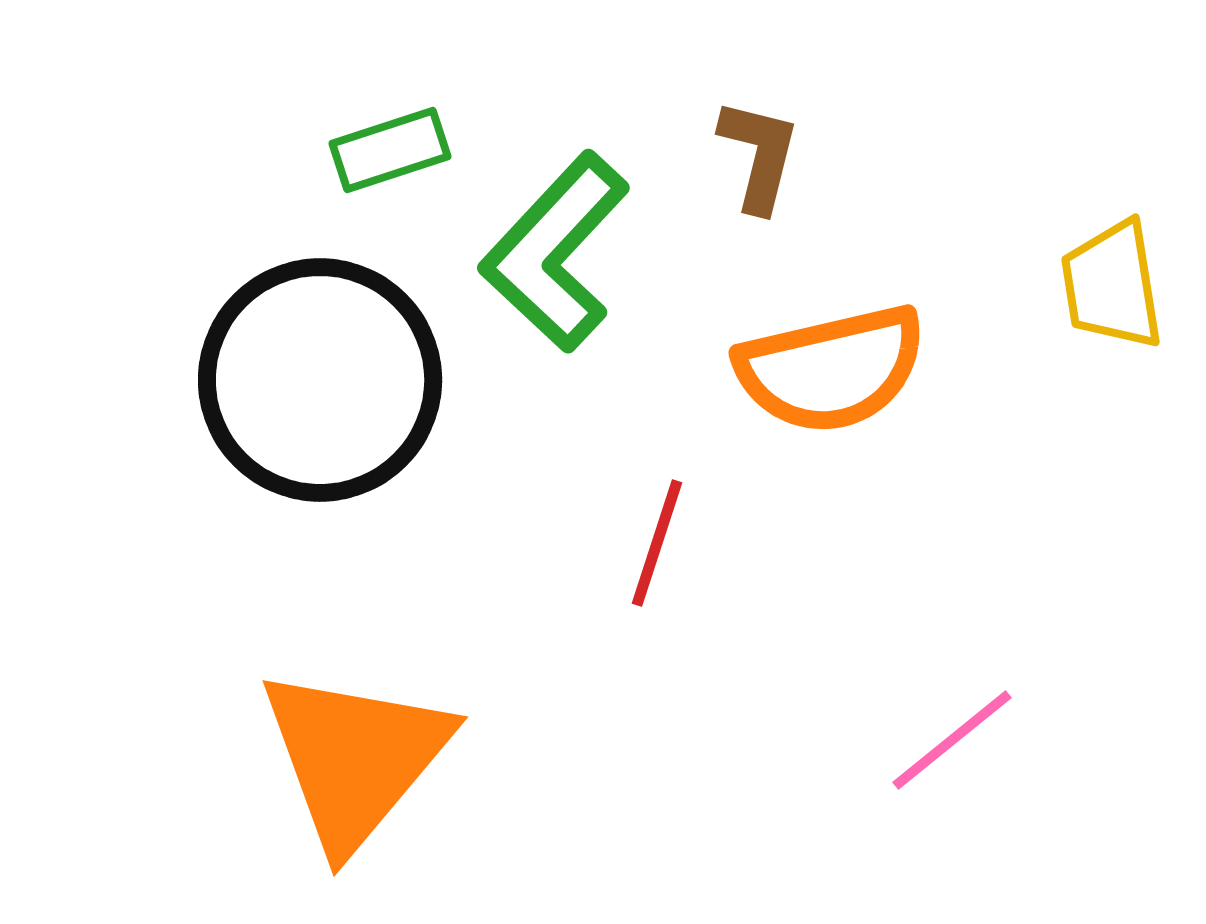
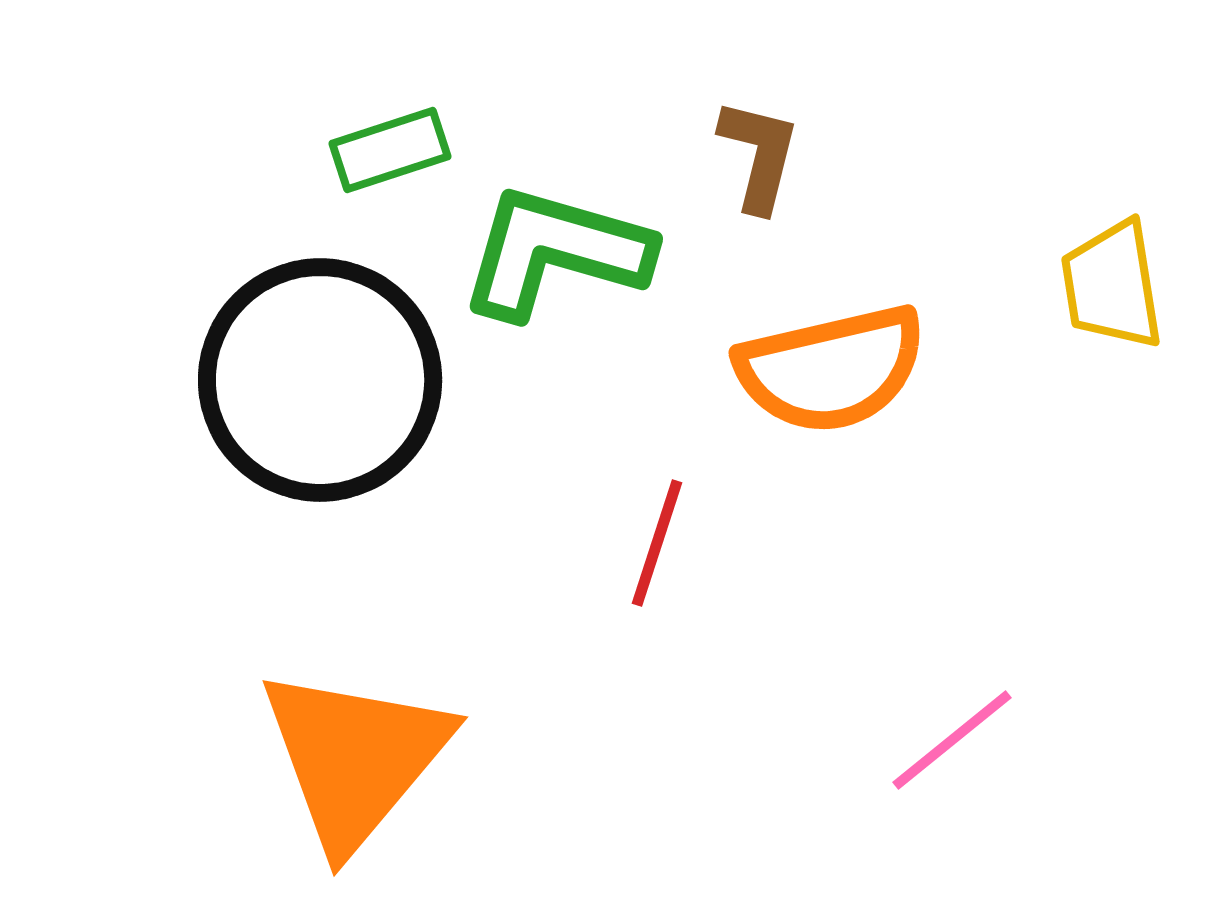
green L-shape: rotated 63 degrees clockwise
